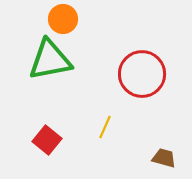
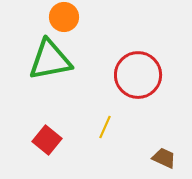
orange circle: moved 1 px right, 2 px up
red circle: moved 4 px left, 1 px down
brown trapezoid: rotated 10 degrees clockwise
